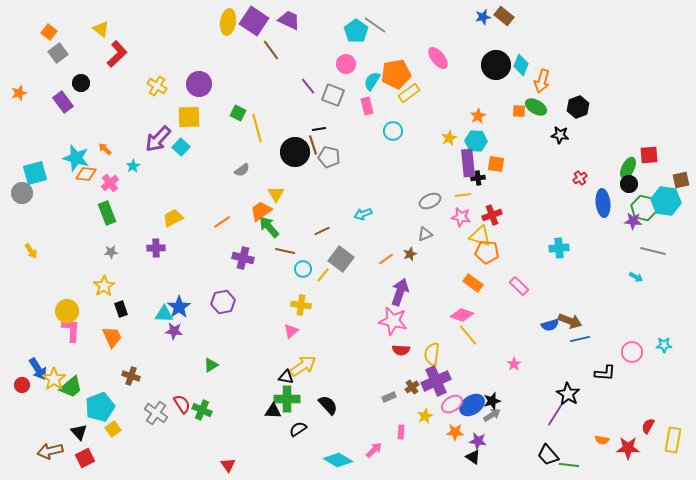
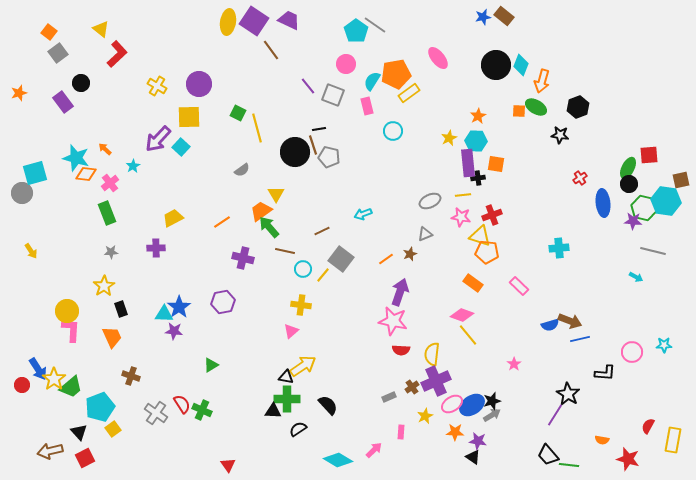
red star at (628, 448): moved 11 px down; rotated 15 degrees clockwise
